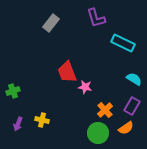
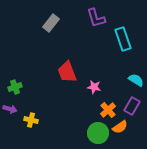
cyan rectangle: moved 4 px up; rotated 45 degrees clockwise
cyan semicircle: moved 2 px right, 1 px down
pink star: moved 9 px right
green cross: moved 2 px right, 4 px up
orange cross: moved 3 px right
yellow cross: moved 11 px left
purple arrow: moved 8 px left, 15 px up; rotated 96 degrees counterclockwise
orange semicircle: moved 6 px left, 1 px up
